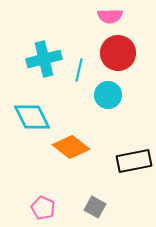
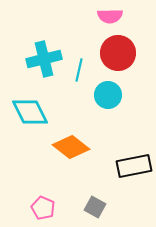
cyan diamond: moved 2 px left, 5 px up
black rectangle: moved 5 px down
